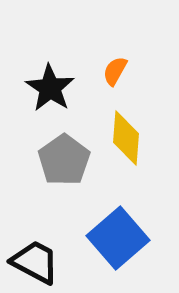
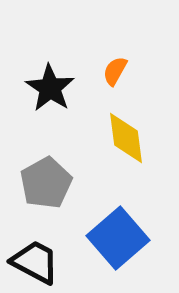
yellow diamond: rotated 12 degrees counterclockwise
gray pentagon: moved 18 px left, 23 px down; rotated 6 degrees clockwise
